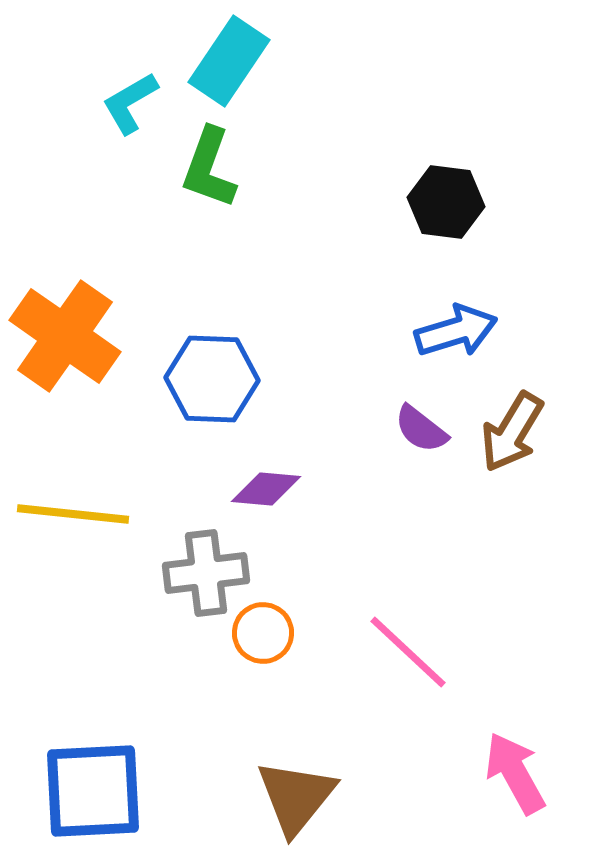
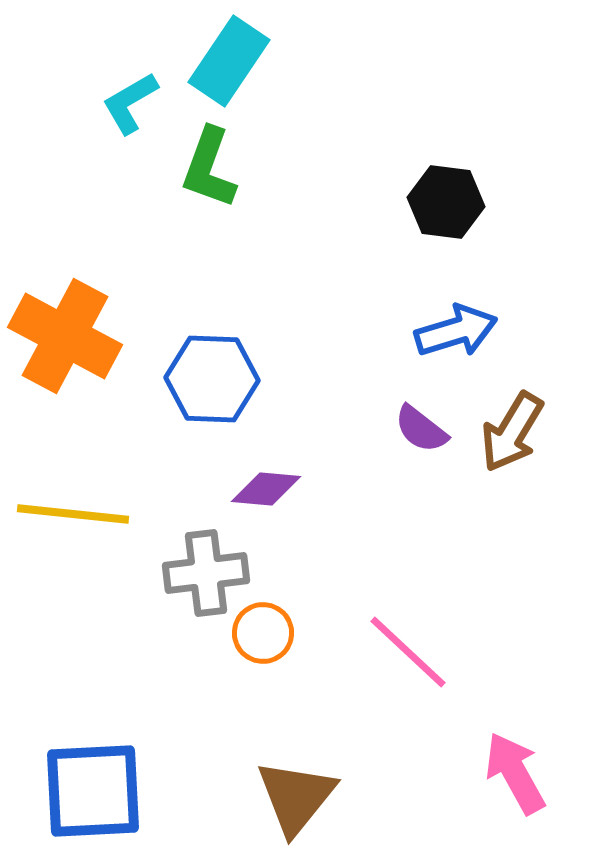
orange cross: rotated 7 degrees counterclockwise
